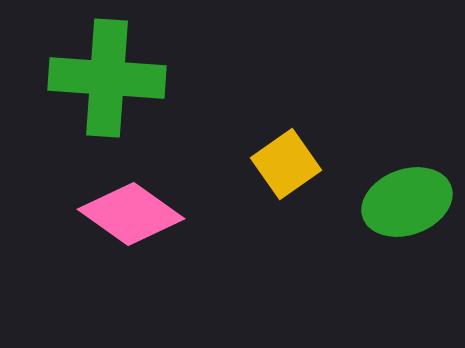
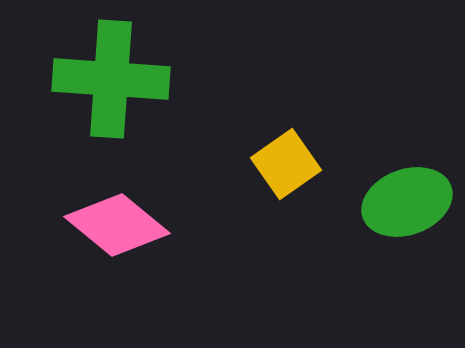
green cross: moved 4 px right, 1 px down
pink diamond: moved 14 px left, 11 px down; rotated 4 degrees clockwise
